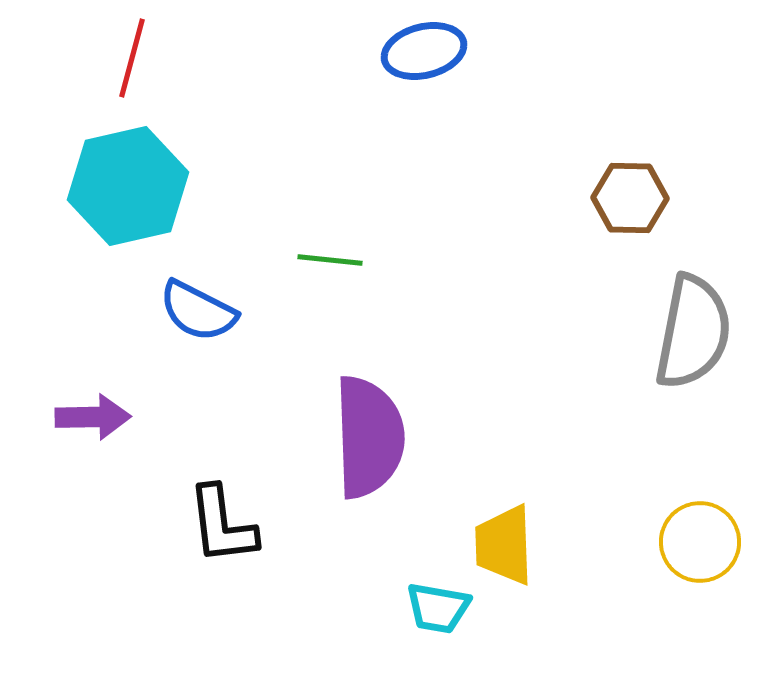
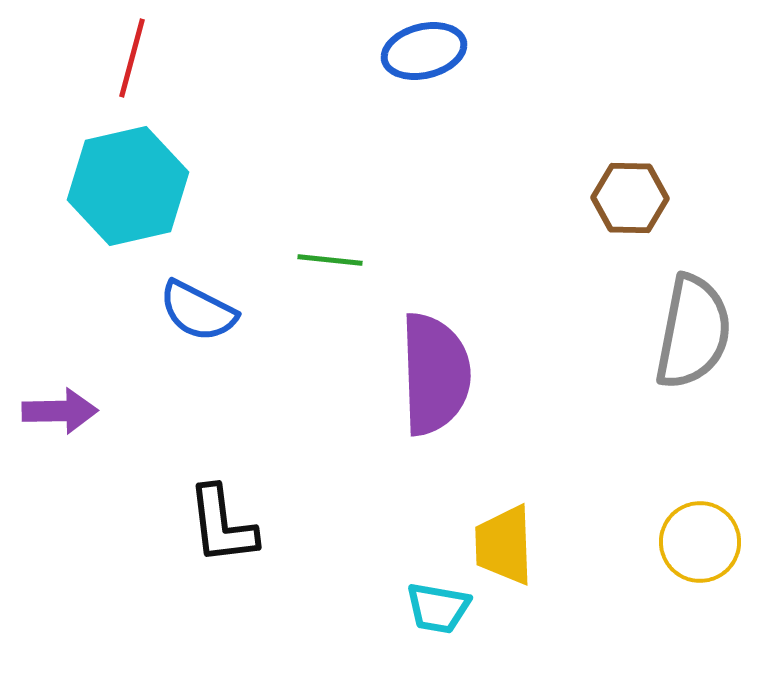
purple arrow: moved 33 px left, 6 px up
purple semicircle: moved 66 px right, 63 px up
